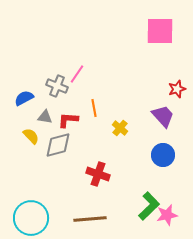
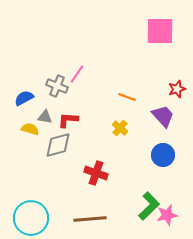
orange line: moved 33 px right, 11 px up; rotated 60 degrees counterclockwise
yellow semicircle: moved 1 px left, 7 px up; rotated 30 degrees counterclockwise
red cross: moved 2 px left, 1 px up
